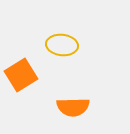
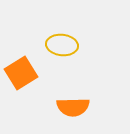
orange square: moved 2 px up
